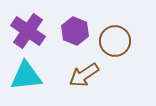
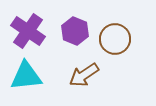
brown circle: moved 2 px up
